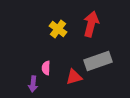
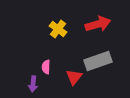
red arrow: moved 7 px right; rotated 60 degrees clockwise
pink semicircle: moved 1 px up
red triangle: rotated 36 degrees counterclockwise
